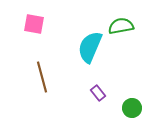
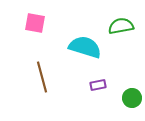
pink square: moved 1 px right, 1 px up
cyan semicircle: moved 5 px left; rotated 84 degrees clockwise
purple rectangle: moved 8 px up; rotated 63 degrees counterclockwise
green circle: moved 10 px up
